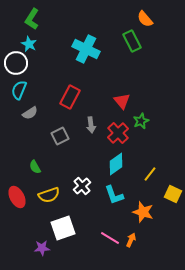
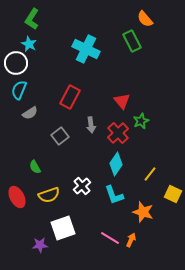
gray square: rotated 12 degrees counterclockwise
cyan diamond: rotated 20 degrees counterclockwise
purple star: moved 2 px left, 3 px up
